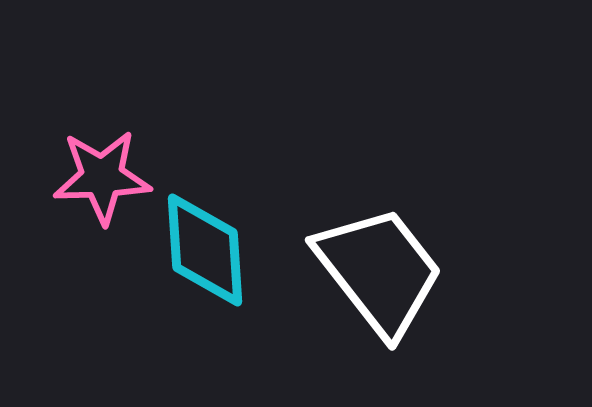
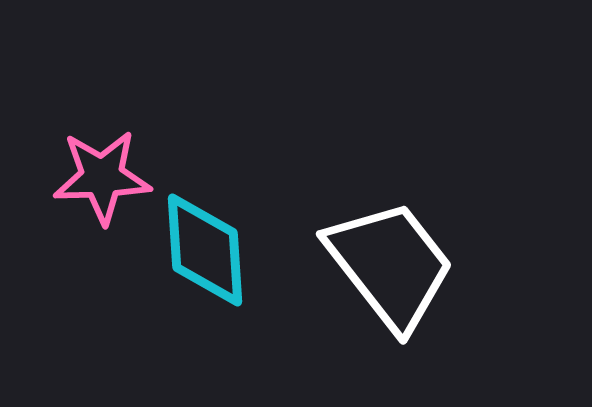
white trapezoid: moved 11 px right, 6 px up
